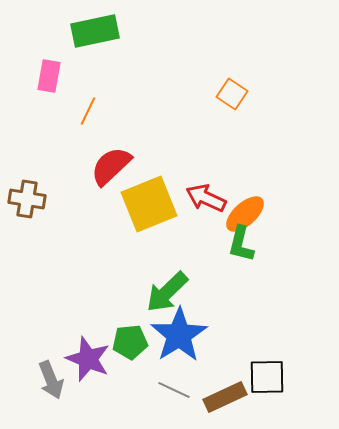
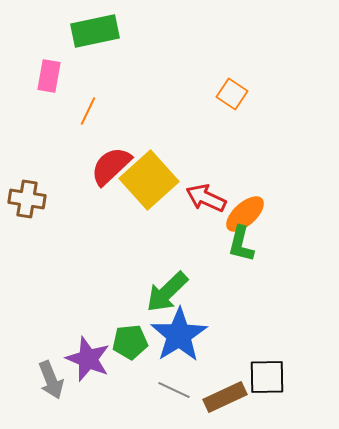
yellow square: moved 24 px up; rotated 20 degrees counterclockwise
